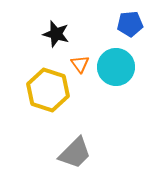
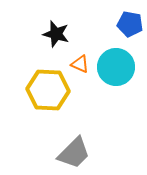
blue pentagon: rotated 15 degrees clockwise
orange triangle: rotated 30 degrees counterclockwise
yellow hexagon: rotated 15 degrees counterclockwise
gray trapezoid: moved 1 px left
